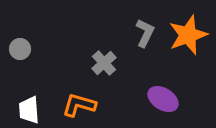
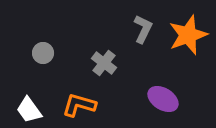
gray L-shape: moved 2 px left, 4 px up
gray circle: moved 23 px right, 4 px down
gray cross: rotated 10 degrees counterclockwise
white trapezoid: rotated 32 degrees counterclockwise
